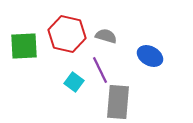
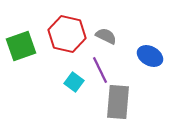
gray semicircle: rotated 10 degrees clockwise
green square: moved 3 px left; rotated 16 degrees counterclockwise
